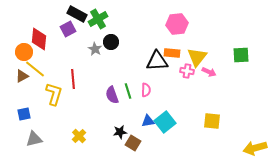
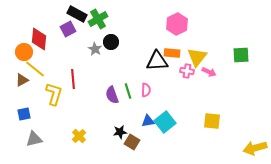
pink hexagon: rotated 20 degrees counterclockwise
brown triangle: moved 4 px down
brown square: moved 1 px left, 1 px up
